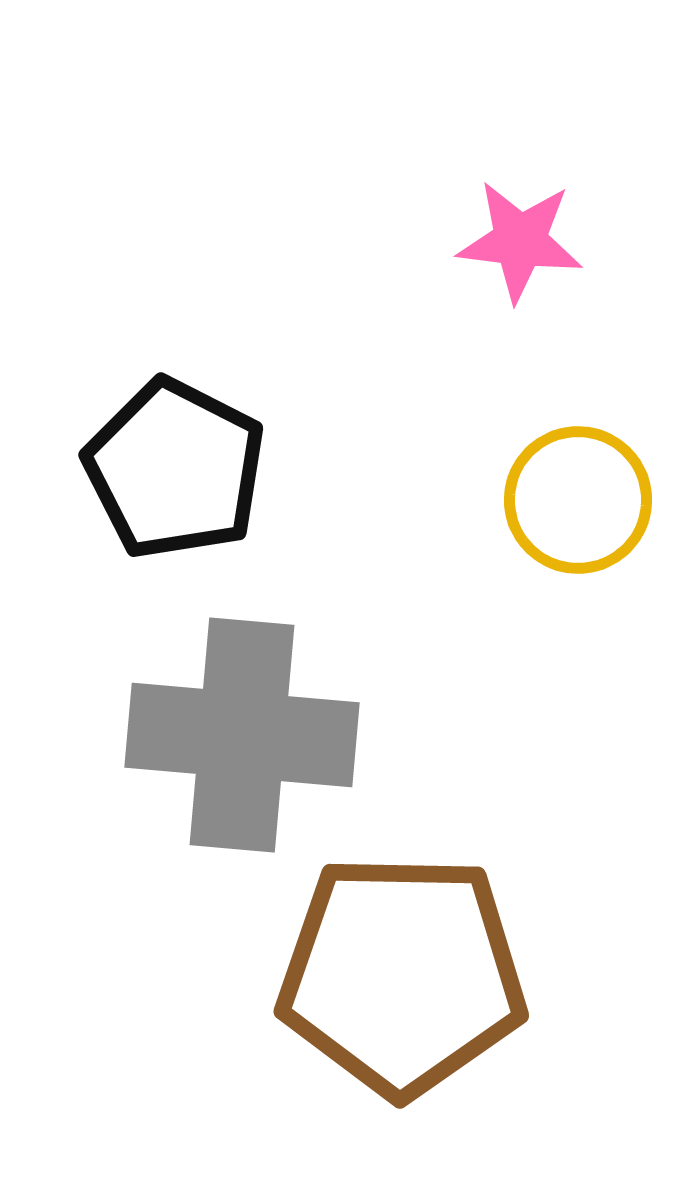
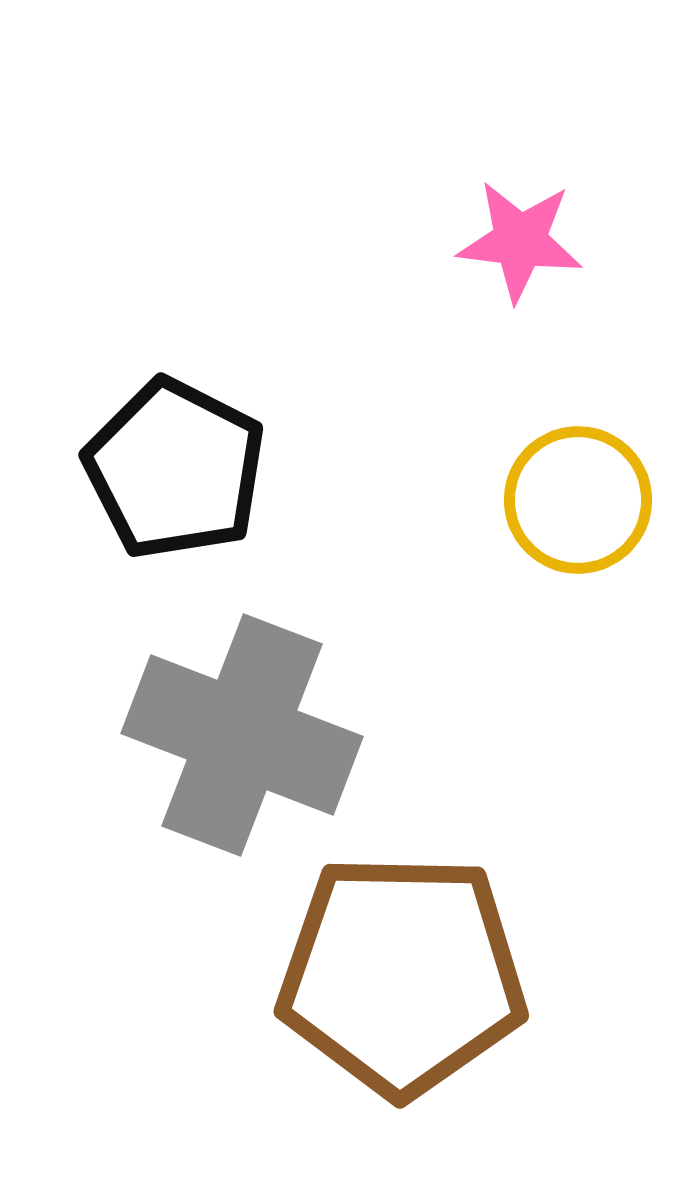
gray cross: rotated 16 degrees clockwise
